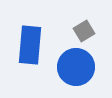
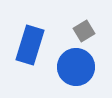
blue rectangle: rotated 12 degrees clockwise
